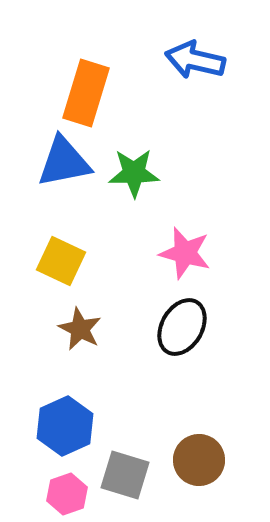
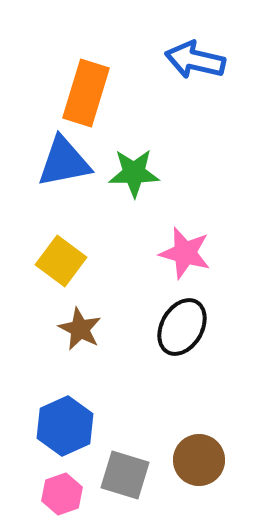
yellow square: rotated 12 degrees clockwise
pink hexagon: moved 5 px left
